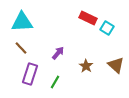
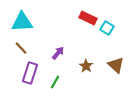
purple rectangle: moved 1 px up
